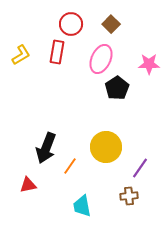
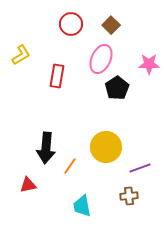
brown square: moved 1 px down
red rectangle: moved 24 px down
black arrow: rotated 16 degrees counterclockwise
purple line: rotated 35 degrees clockwise
